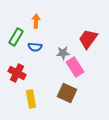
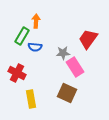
green rectangle: moved 6 px right, 1 px up
